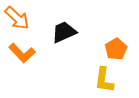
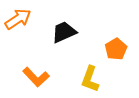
orange arrow: moved 1 px right, 1 px down; rotated 76 degrees counterclockwise
orange L-shape: moved 14 px right, 24 px down
yellow L-shape: moved 14 px left, 1 px up; rotated 12 degrees clockwise
